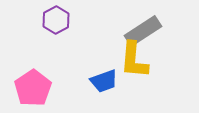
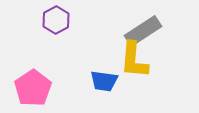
blue trapezoid: rotated 28 degrees clockwise
